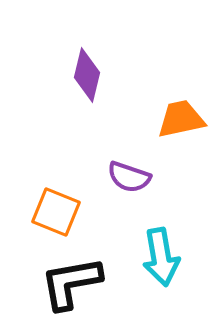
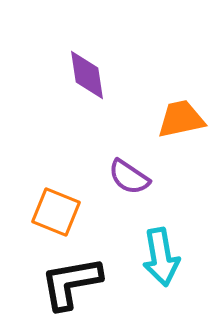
purple diamond: rotated 22 degrees counterclockwise
purple semicircle: rotated 15 degrees clockwise
